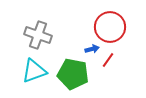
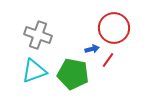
red circle: moved 4 px right, 1 px down
